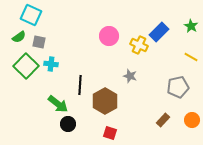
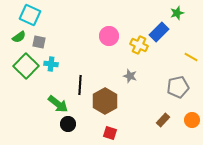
cyan square: moved 1 px left
green star: moved 14 px left, 13 px up; rotated 24 degrees clockwise
